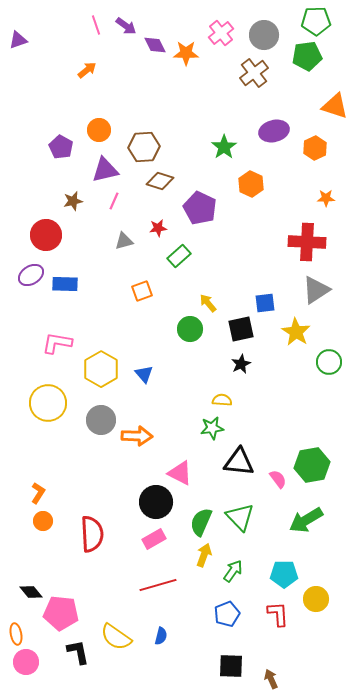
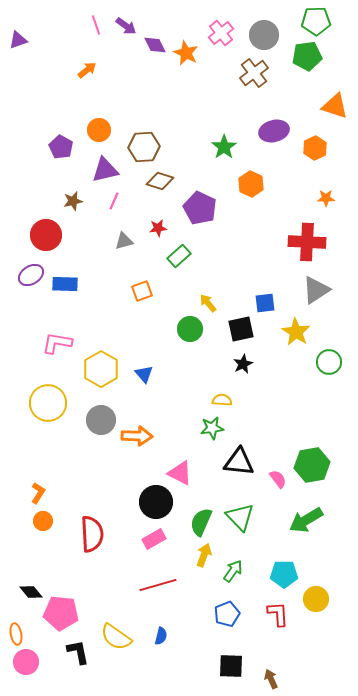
orange star at (186, 53): rotated 25 degrees clockwise
black star at (241, 364): moved 2 px right
